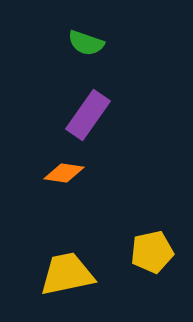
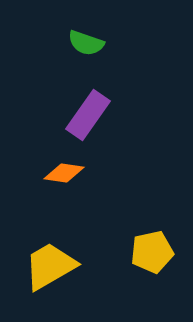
yellow trapezoid: moved 17 px left, 8 px up; rotated 18 degrees counterclockwise
